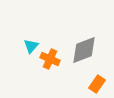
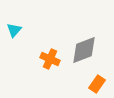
cyan triangle: moved 17 px left, 16 px up
